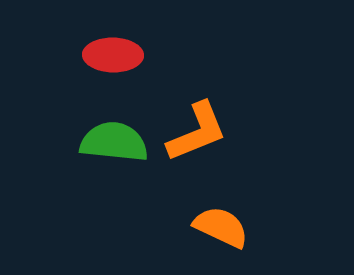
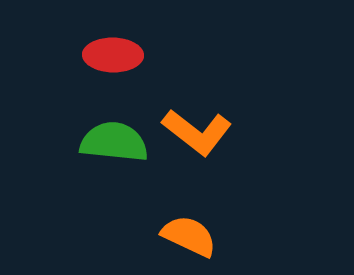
orange L-shape: rotated 60 degrees clockwise
orange semicircle: moved 32 px left, 9 px down
